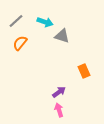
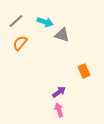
gray triangle: moved 1 px up
